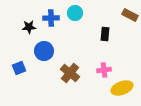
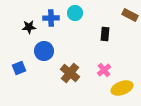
pink cross: rotated 32 degrees counterclockwise
